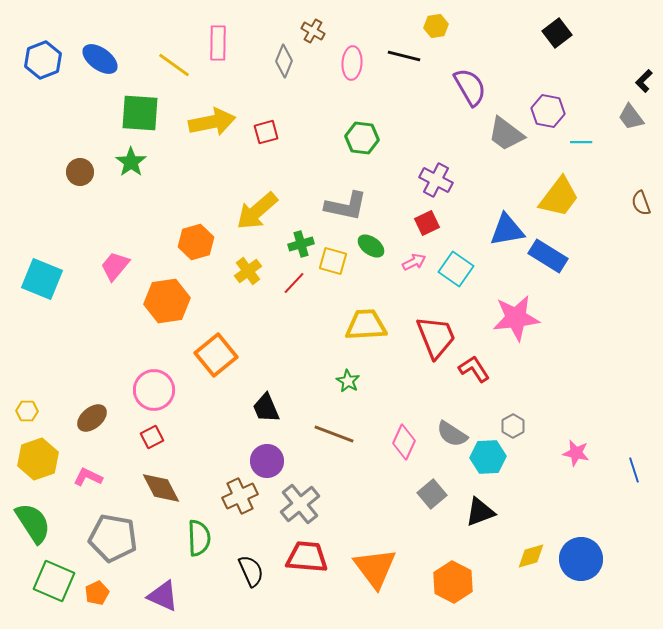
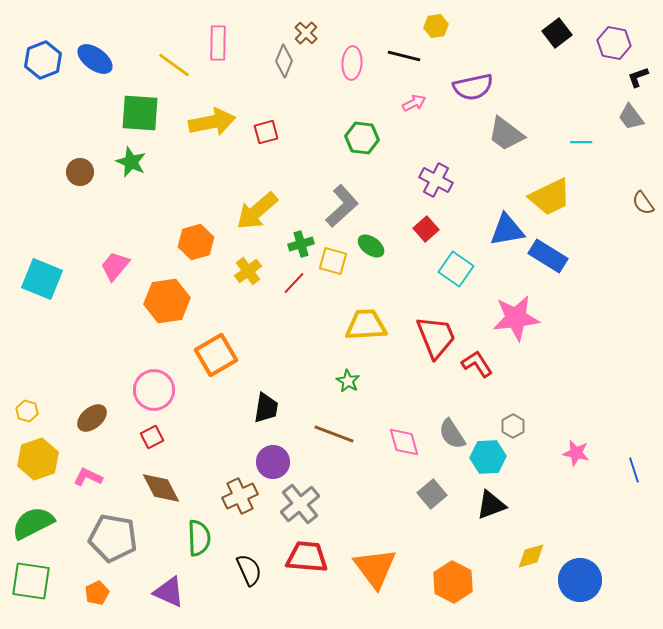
brown cross at (313, 31): moved 7 px left, 2 px down; rotated 15 degrees clockwise
blue ellipse at (100, 59): moved 5 px left
black L-shape at (644, 81): moved 6 px left, 4 px up; rotated 25 degrees clockwise
purple semicircle at (470, 87): moved 3 px right; rotated 108 degrees clockwise
purple hexagon at (548, 111): moved 66 px right, 68 px up
green star at (131, 162): rotated 12 degrees counterclockwise
yellow trapezoid at (559, 197): moved 9 px left; rotated 27 degrees clockwise
brown semicircle at (641, 203): moved 2 px right; rotated 15 degrees counterclockwise
gray L-shape at (346, 206): moved 4 px left; rotated 54 degrees counterclockwise
red square at (427, 223): moved 1 px left, 6 px down; rotated 15 degrees counterclockwise
pink arrow at (414, 262): moved 159 px up
orange square at (216, 355): rotated 9 degrees clockwise
red L-shape at (474, 369): moved 3 px right, 5 px up
black trapezoid at (266, 408): rotated 148 degrees counterclockwise
yellow hexagon at (27, 411): rotated 15 degrees clockwise
gray semicircle at (452, 434): rotated 24 degrees clockwise
pink diamond at (404, 442): rotated 40 degrees counterclockwise
purple circle at (267, 461): moved 6 px right, 1 px down
black triangle at (480, 512): moved 11 px right, 7 px up
green semicircle at (33, 523): rotated 84 degrees counterclockwise
blue circle at (581, 559): moved 1 px left, 21 px down
black semicircle at (251, 571): moved 2 px left, 1 px up
green square at (54, 581): moved 23 px left; rotated 15 degrees counterclockwise
purple triangle at (163, 596): moved 6 px right, 4 px up
